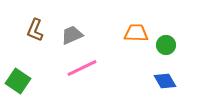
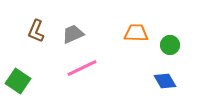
brown L-shape: moved 1 px right, 1 px down
gray trapezoid: moved 1 px right, 1 px up
green circle: moved 4 px right
